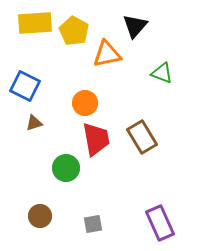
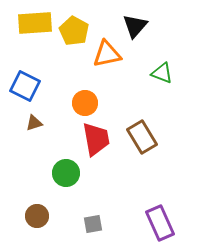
green circle: moved 5 px down
brown circle: moved 3 px left
